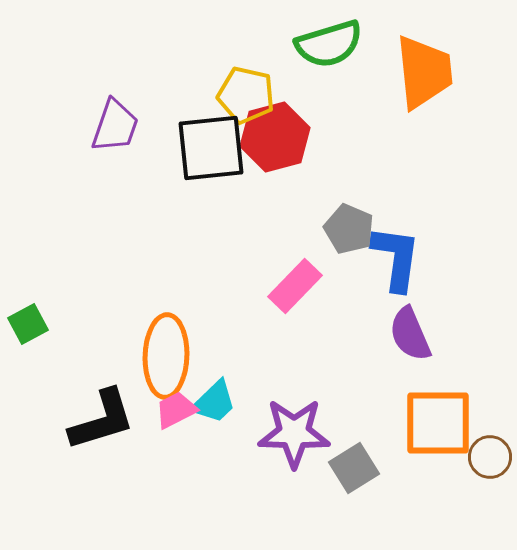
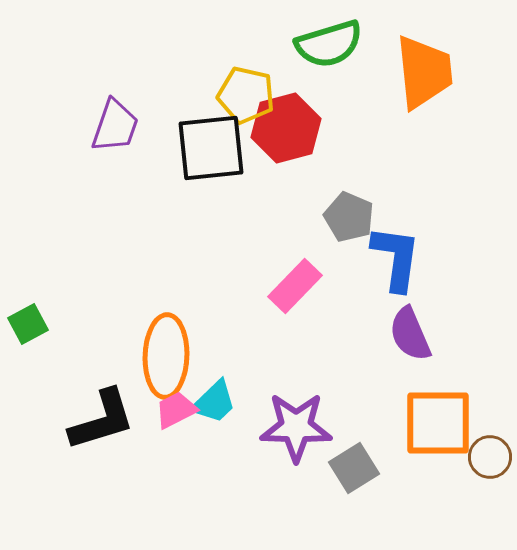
red hexagon: moved 11 px right, 9 px up
gray pentagon: moved 12 px up
purple star: moved 2 px right, 6 px up
